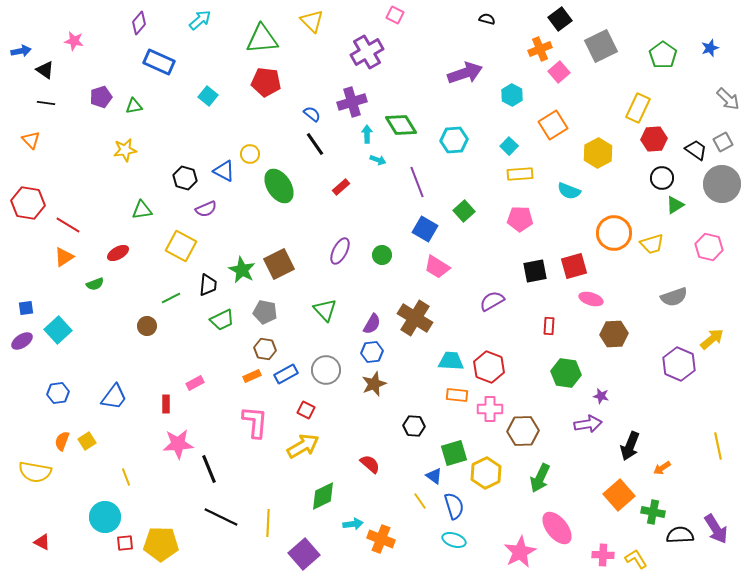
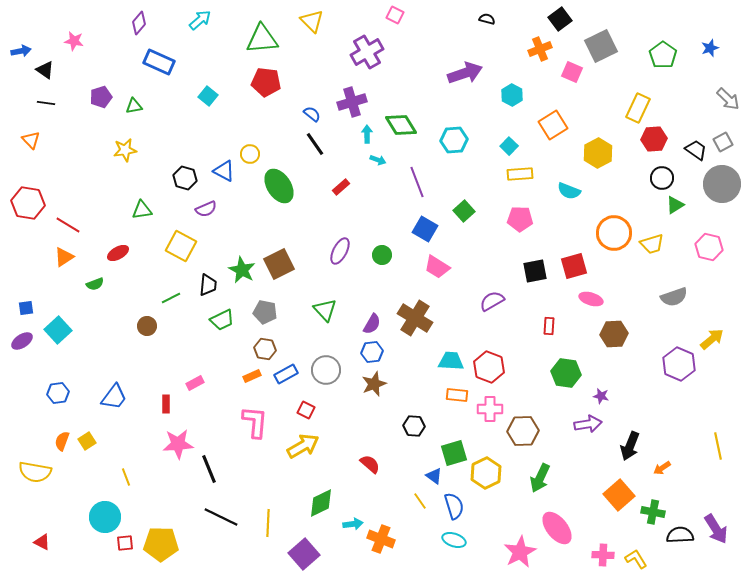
pink square at (559, 72): moved 13 px right; rotated 25 degrees counterclockwise
green diamond at (323, 496): moved 2 px left, 7 px down
